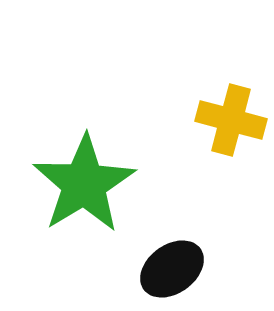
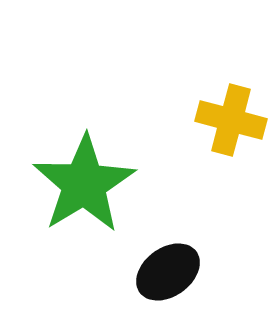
black ellipse: moved 4 px left, 3 px down
